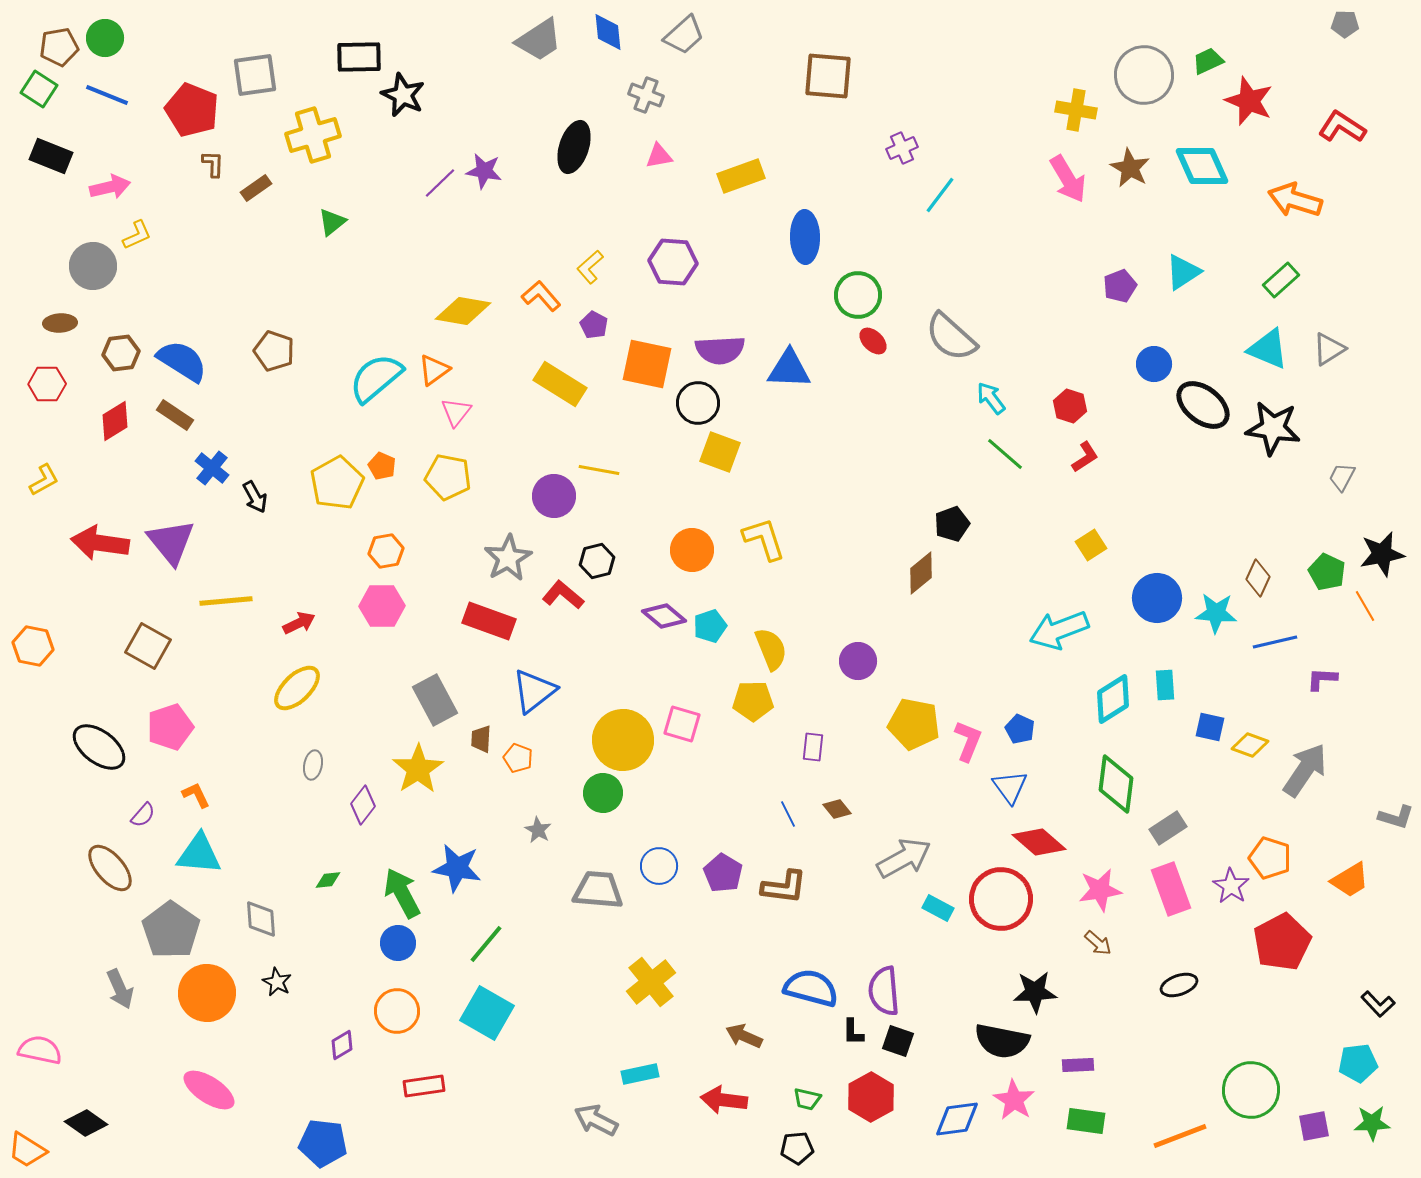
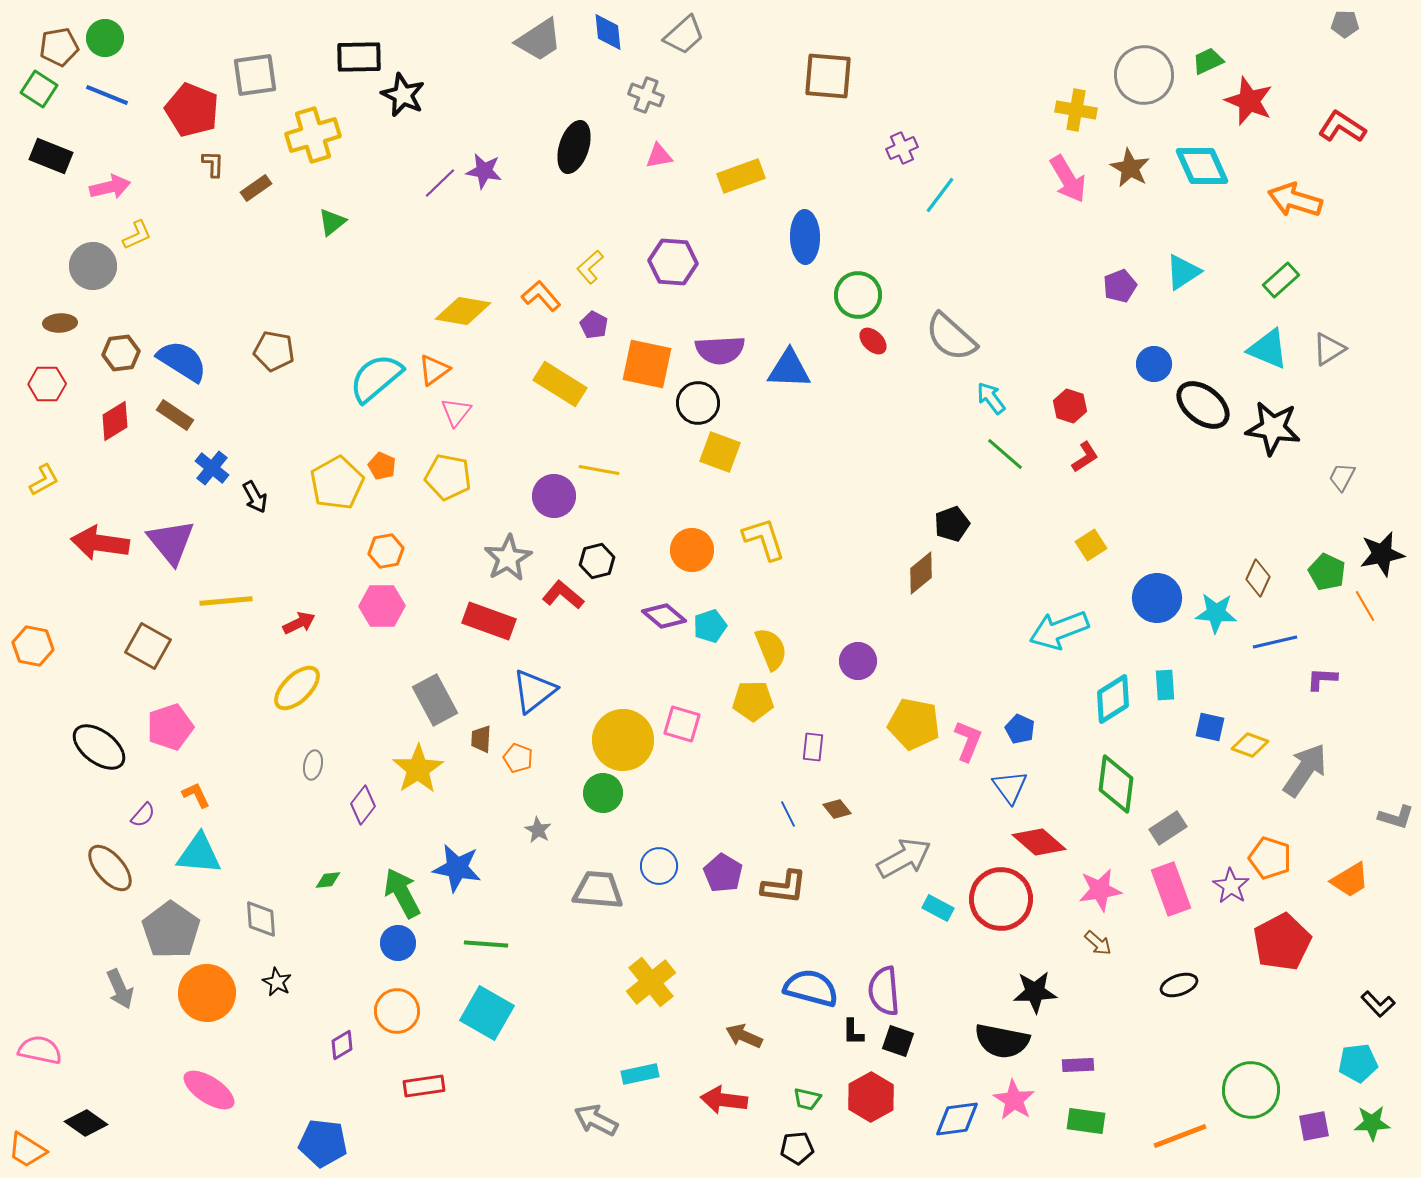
brown pentagon at (274, 351): rotated 9 degrees counterclockwise
green line at (486, 944): rotated 54 degrees clockwise
